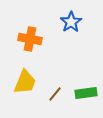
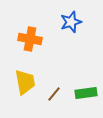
blue star: rotated 15 degrees clockwise
yellow trapezoid: rotated 32 degrees counterclockwise
brown line: moved 1 px left
